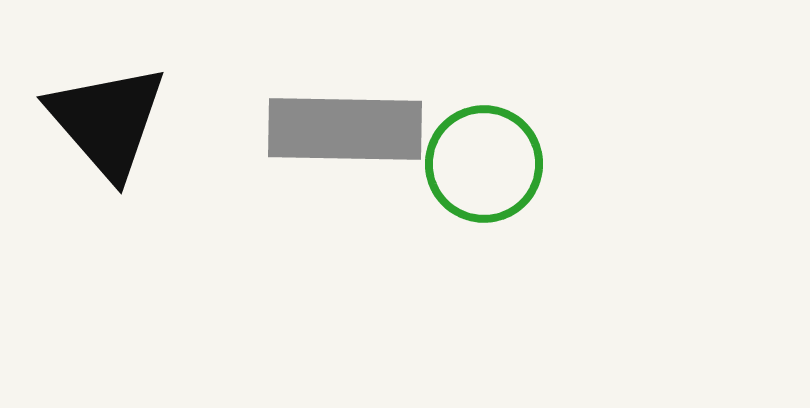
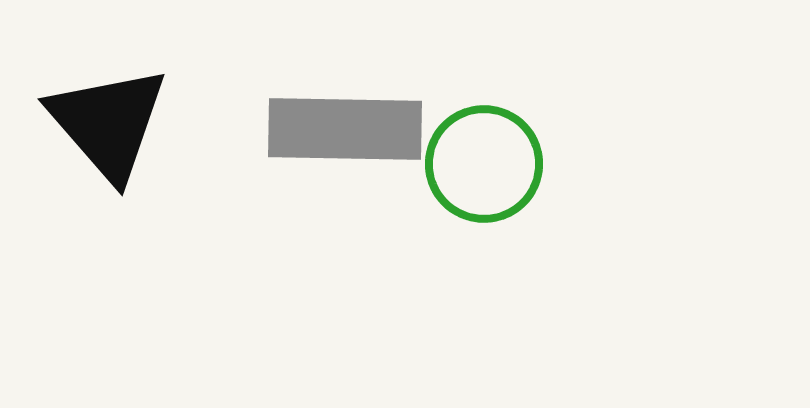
black triangle: moved 1 px right, 2 px down
